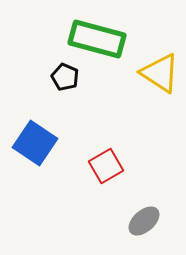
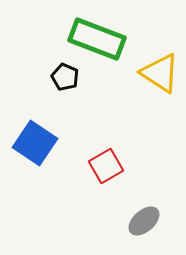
green rectangle: rotated 6 degrees clockwise
